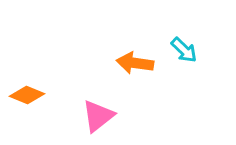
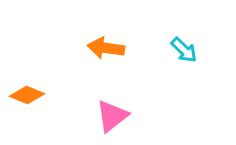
orange arrow: moved 29 px left, 15 px up
pink triangle: moved 14 px right
